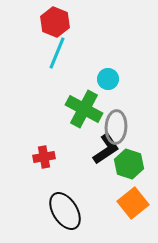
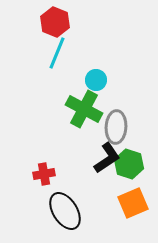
cyan circle: moved 12 px left, 1 px down
black L-shape: moved 1 px right, 9 px down
red cross: moved 17 px down
orange square: rotated 16 degrees clockwise
